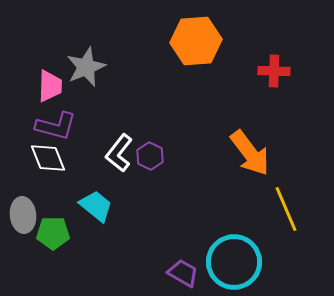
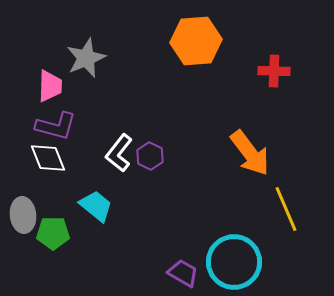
gray star: moved 9 px up
